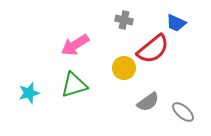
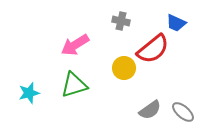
gray cross: moved 3 px left, 1 px down
gray semicircle: moved 2 px right, 8 px down
